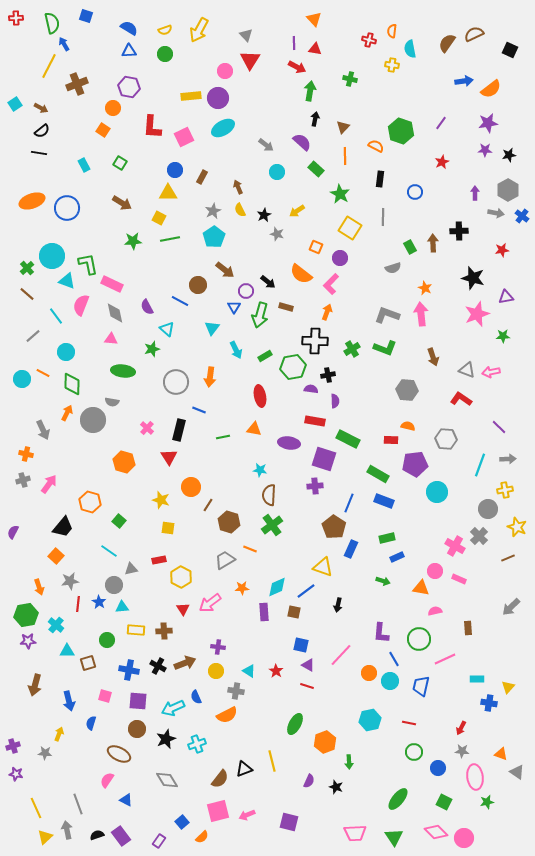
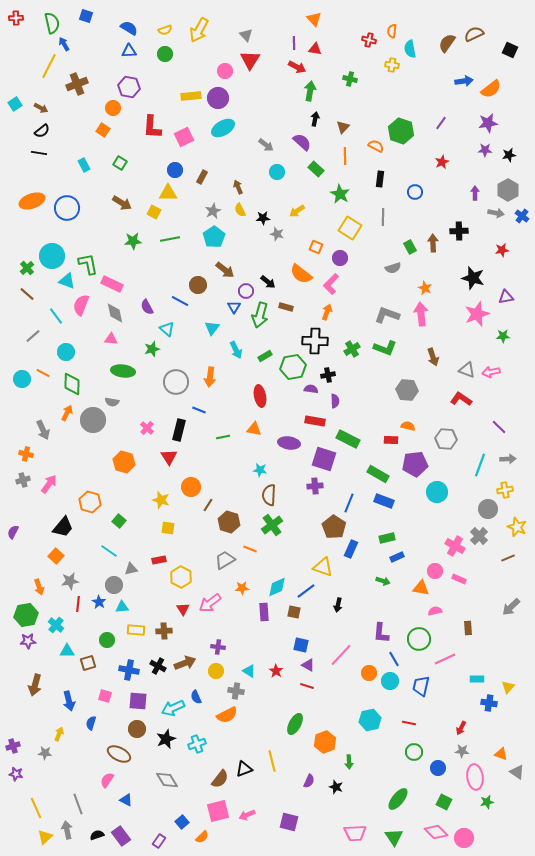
black star at (264, 215): moved 1 px left, 3 px down; rotated 24 degrees clockwise
yellow square at (159, 218): moved 5 px left, 6 px up
